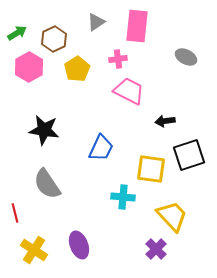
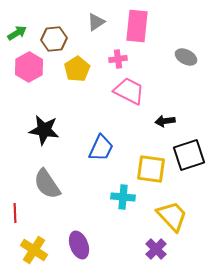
brown hexagon: rotated 20 degrees clockwise
red line: rotated 12 degrees clockwise
